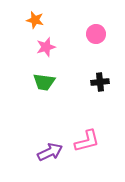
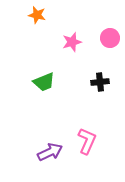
orange star: moved 2 px right, 5 px up
pink circle: moved 14 px right, 4 px down
pink star: moved 26 px right, 5 px up
green trapezoid: rotated 30 degrees counterclockwise
pink L-shape: rotated 52 degrees counterclockwise
